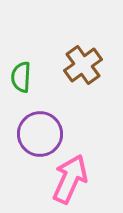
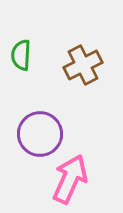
brown cross: rotated 9 degrees clockwise
green semicircle: moved 22 px up
